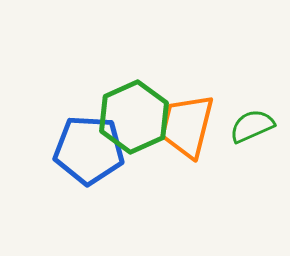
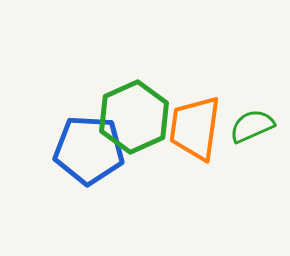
orange trapezoid: moved 8 px right, 2 px down; rotated 6 degrees counterclockwise
